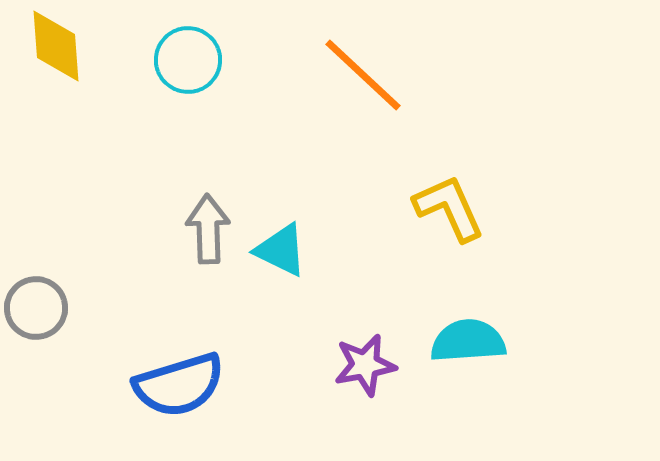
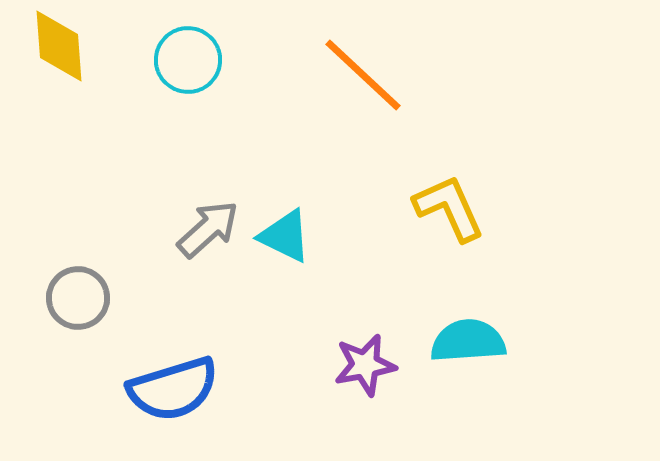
yellow diamond: moved 3 px right
gray arrow: rotated 50 degrees clockwise
cyan triangle: moved 4 px right, 14 px up
gray circle: moved 42 px right, 10 px up
blue semicircle: moved 6 px left, 4 px down
